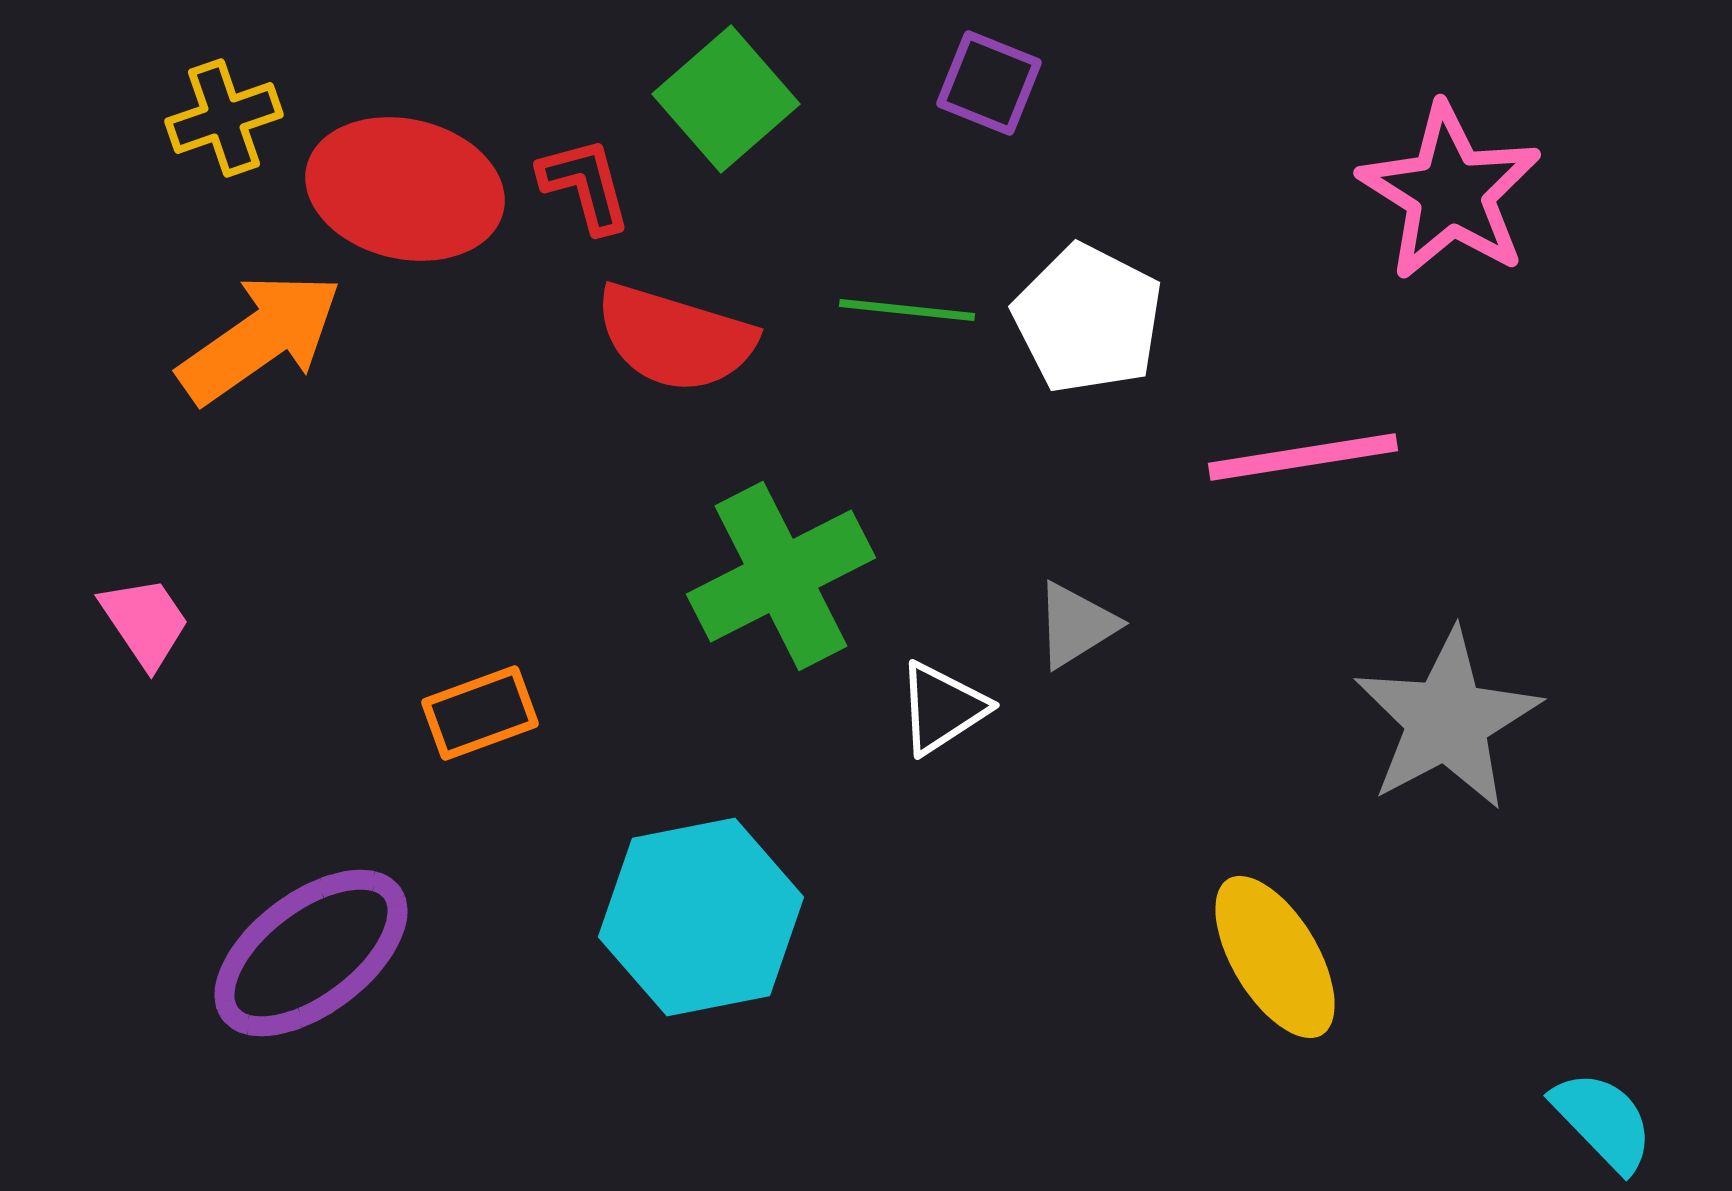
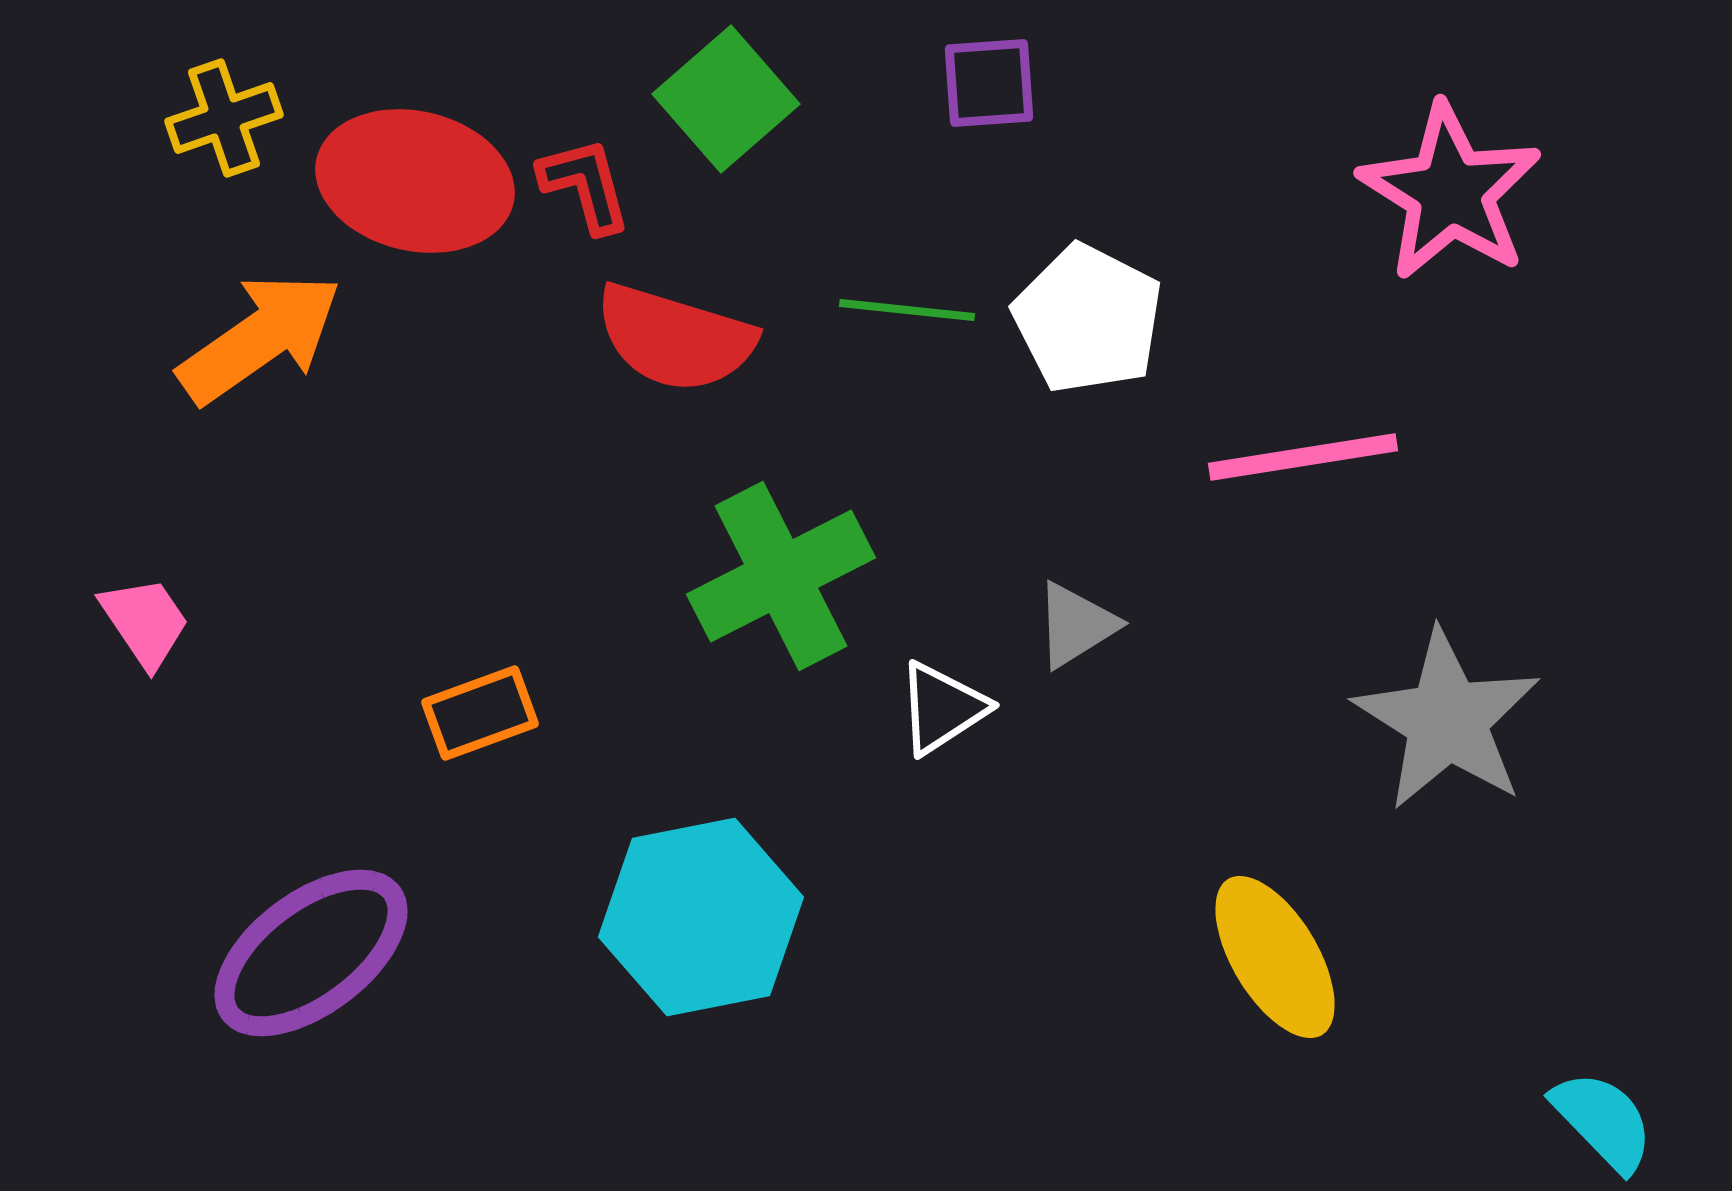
purple square: rotated 26 degrees counterclockwise
red ellipse: moved 10 px right, 8 px up
gray star: rotated 12 degrees counterclockwise
